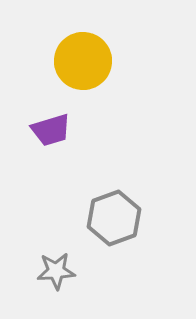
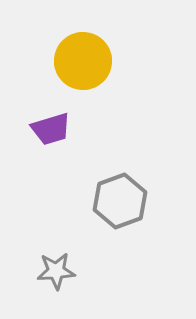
purple trapezoid: moved 1 px up
gray hexagon: moved 6 px right, 17 px up
